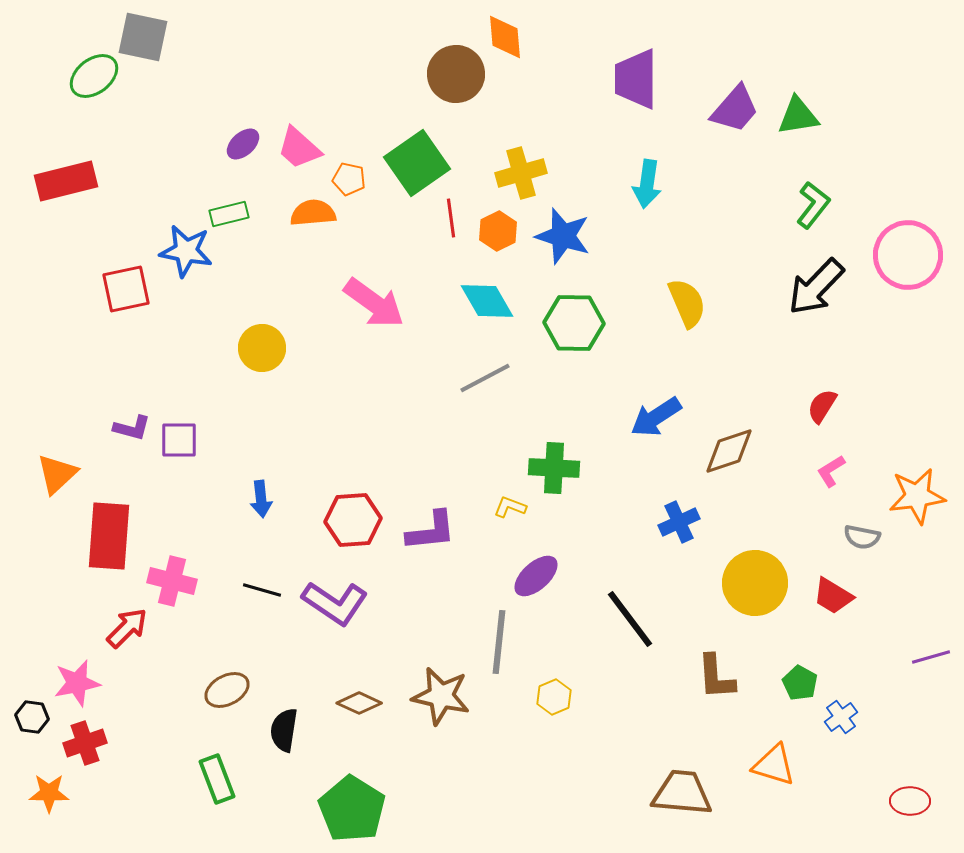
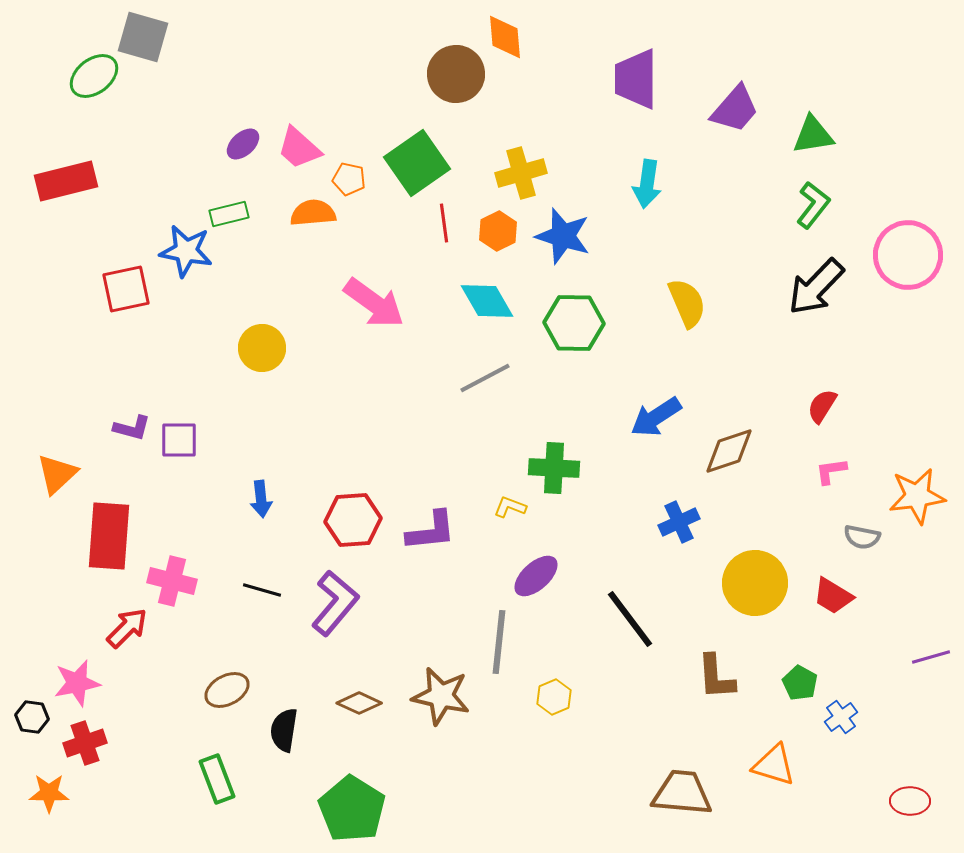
gray square at (143, 37): rotated 4 degrees clockwise
green triangle at (798, 116): moved 15 px right, 19 px down
red line at (451, 218): moved 7 px left, 5 px down
pink L-shape at (831, 471): rotated 24 degrees clockwise
purple L-shape at (335, 603): rotated 84 degrees counterclockwise
